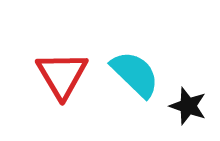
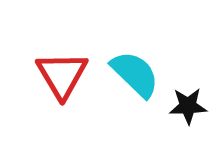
black star: rotated 21 degrees counterclockwise
